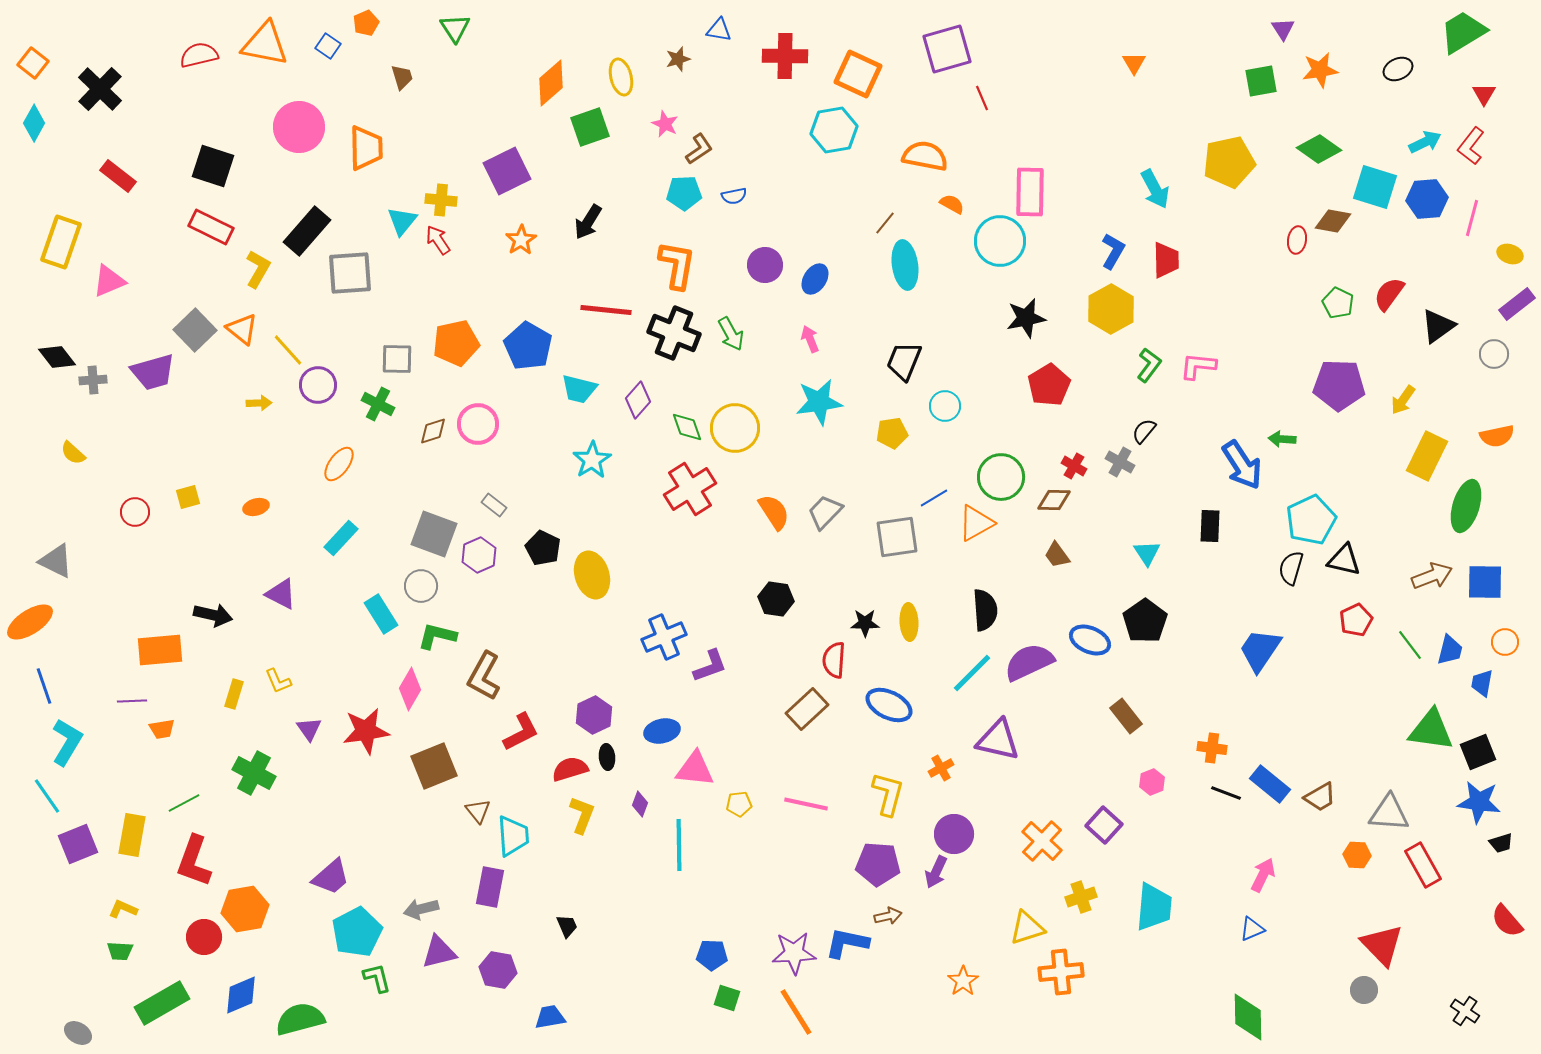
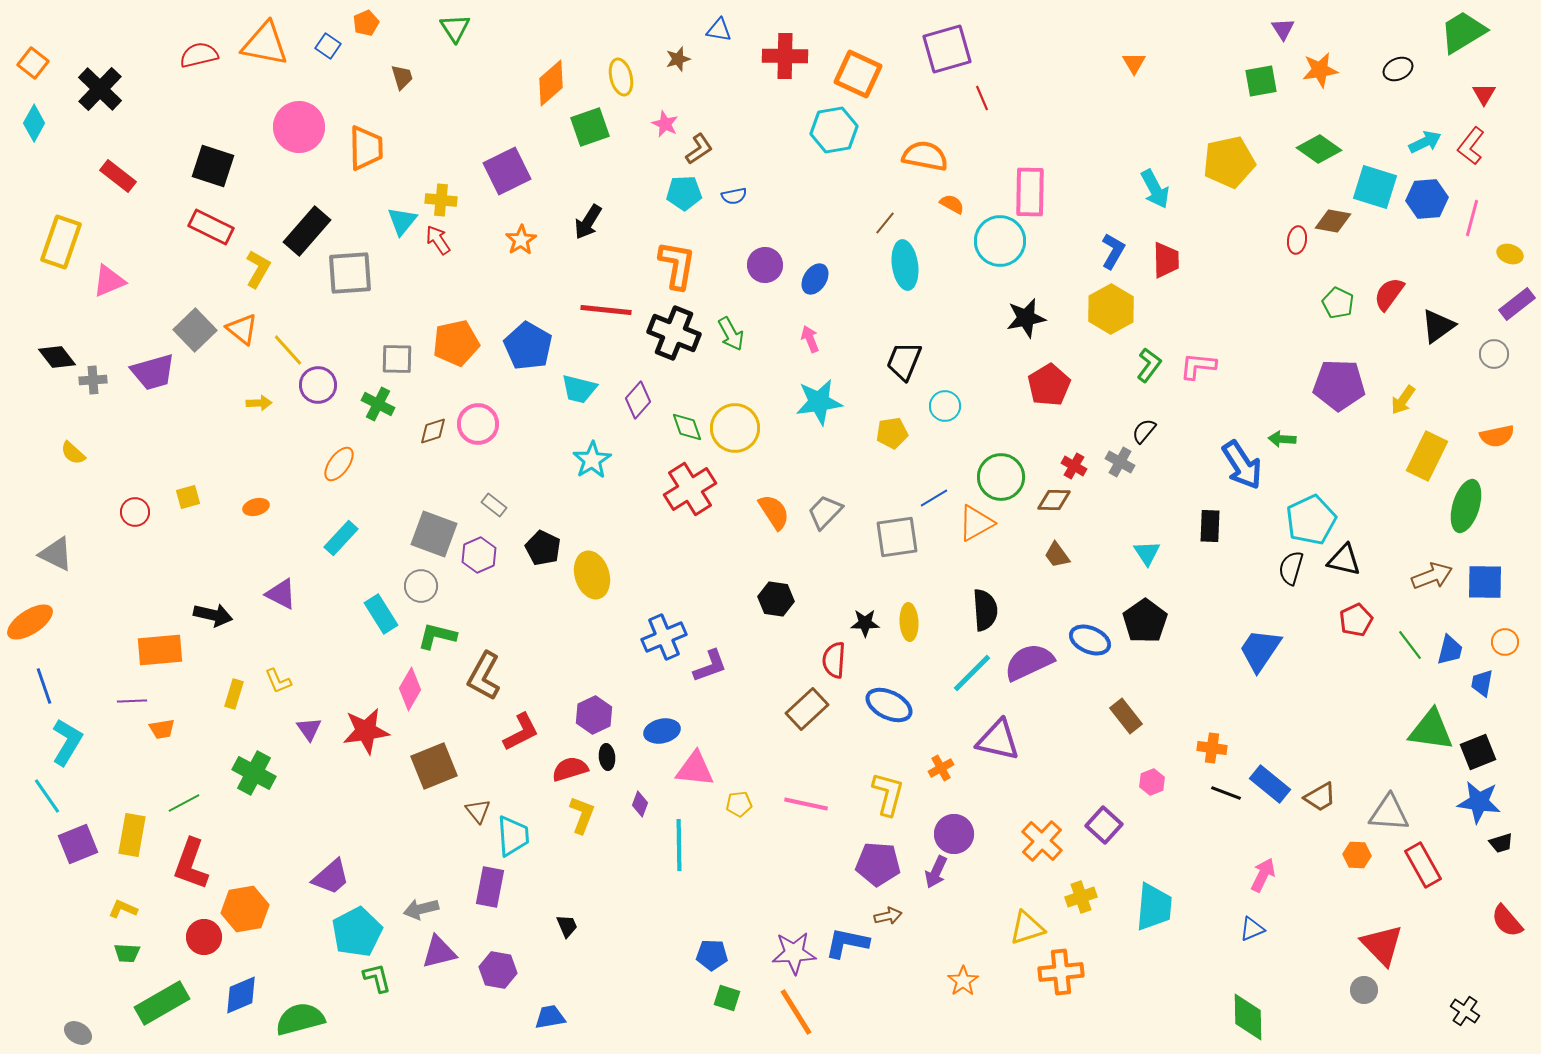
gray triangle at (56, 561): moved 7 px up
red L-shape at (194, 861): moved 3 px left, 3 px down
green trapezoid at (120, 951): moved 7 px right, 2 px down
